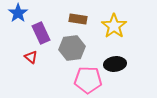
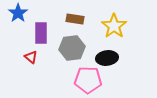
brown rectangle: moved 3 px left
purple rectangle: rotated 25 degrees clockwise
black ellipse: moved 8 px left, 6 px up
